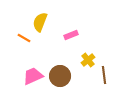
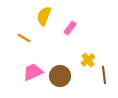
yellow semicircle: moved 4 px right, 6 px up
pink rectangle: moved 1 px left, 7 px up; rotated 32 degrees counterclockwise
pink trapezoid: moved 4 px up
